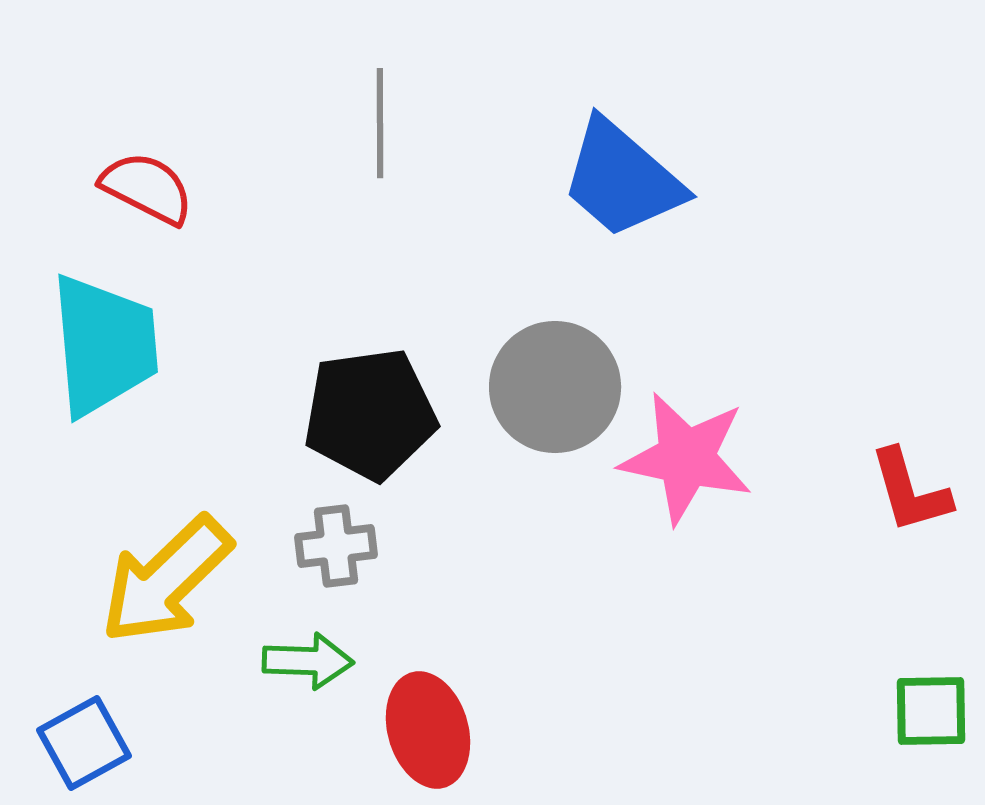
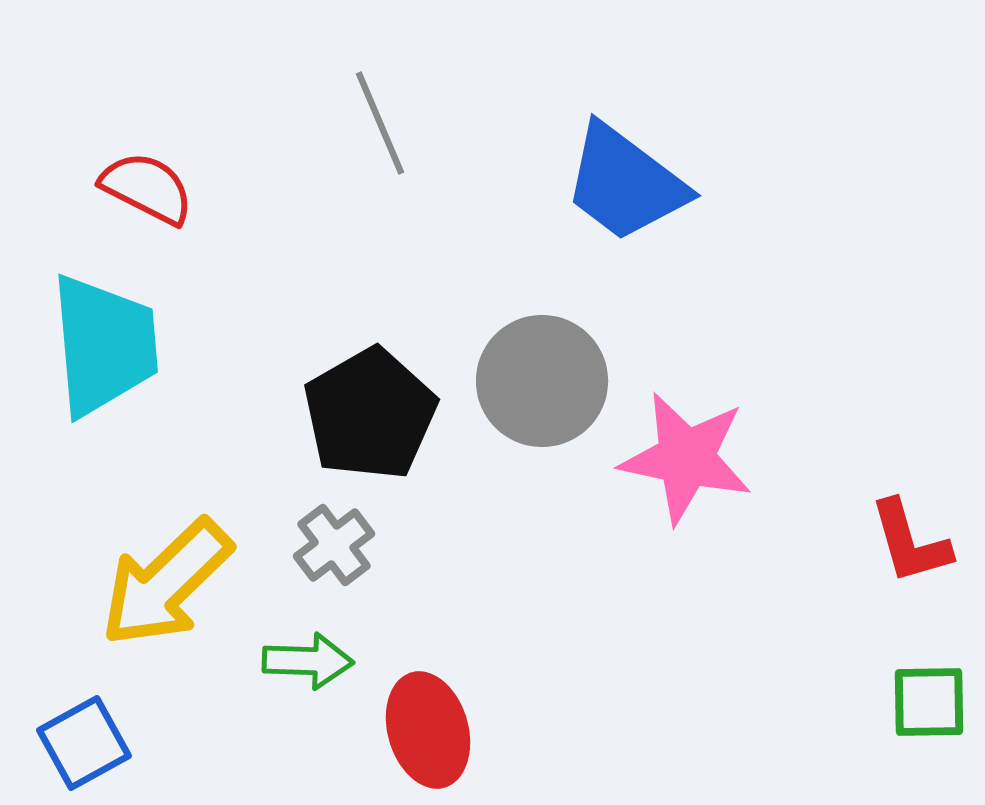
gray line: rotated 23 degrees counterclockwise
blue trapezoid: moved 3 px right, 4 px down; rotated 4 degrees counterclockwise
gray circle: moved 13 px left, 6 px up
black pentagon: rotated 22 degrees counterclockwise
red L-shape: moved 51 px down
gray cross: moved 2 px left, 1 px up; rotated 30 degrees counterclockwise
yellow arrow: moved 3 px down
green square: moved 2 px left, 9 px up
